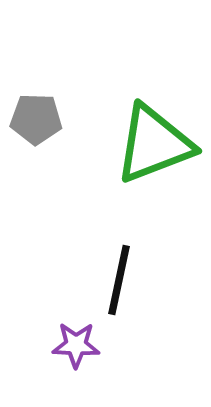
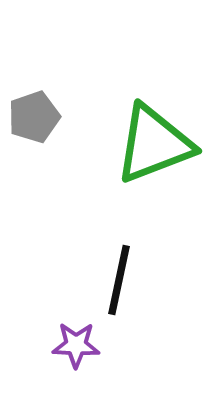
gray pentagon: moved 2 px left, 2 px up; rotated 21 degrees counterclockwise
